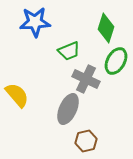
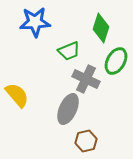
green diamond: moved 5 px left
